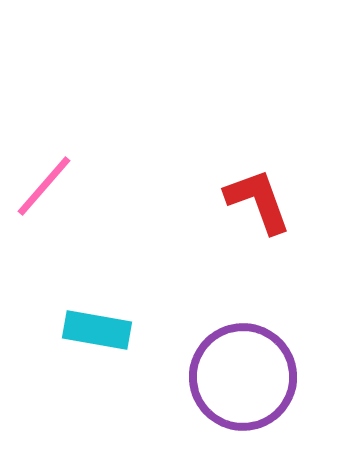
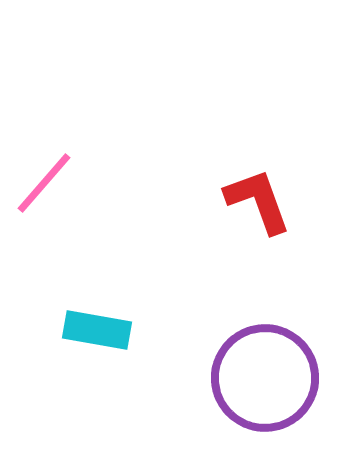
pink line: moved 3 px up
purple circle: moved 22 px right, 1 px down
